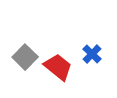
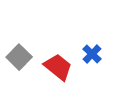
gray square: moved 6 px left
